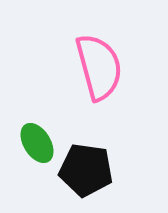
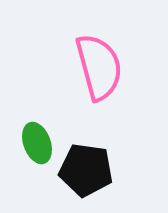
green ellipse: rotated 12 degrees clockwise
